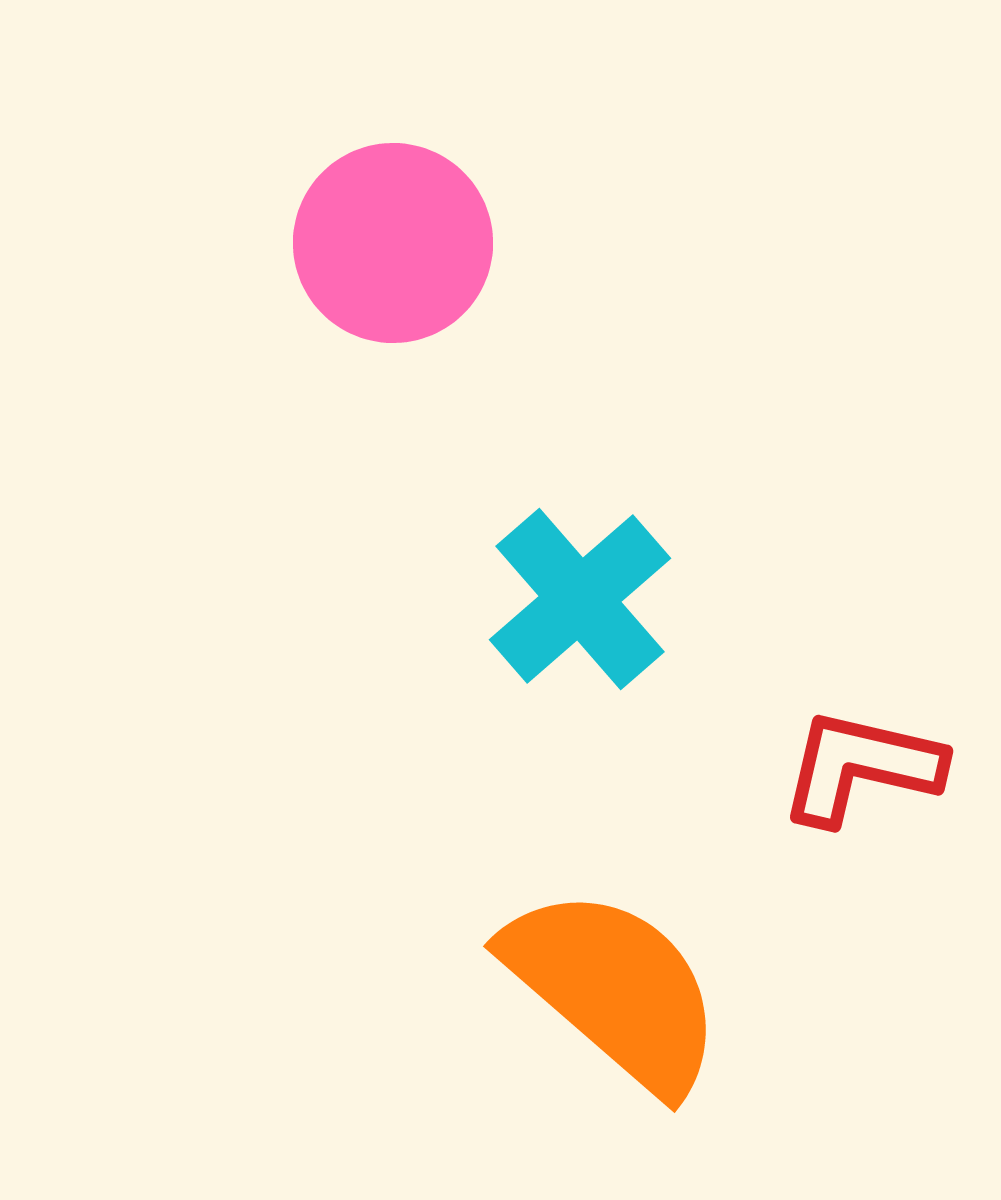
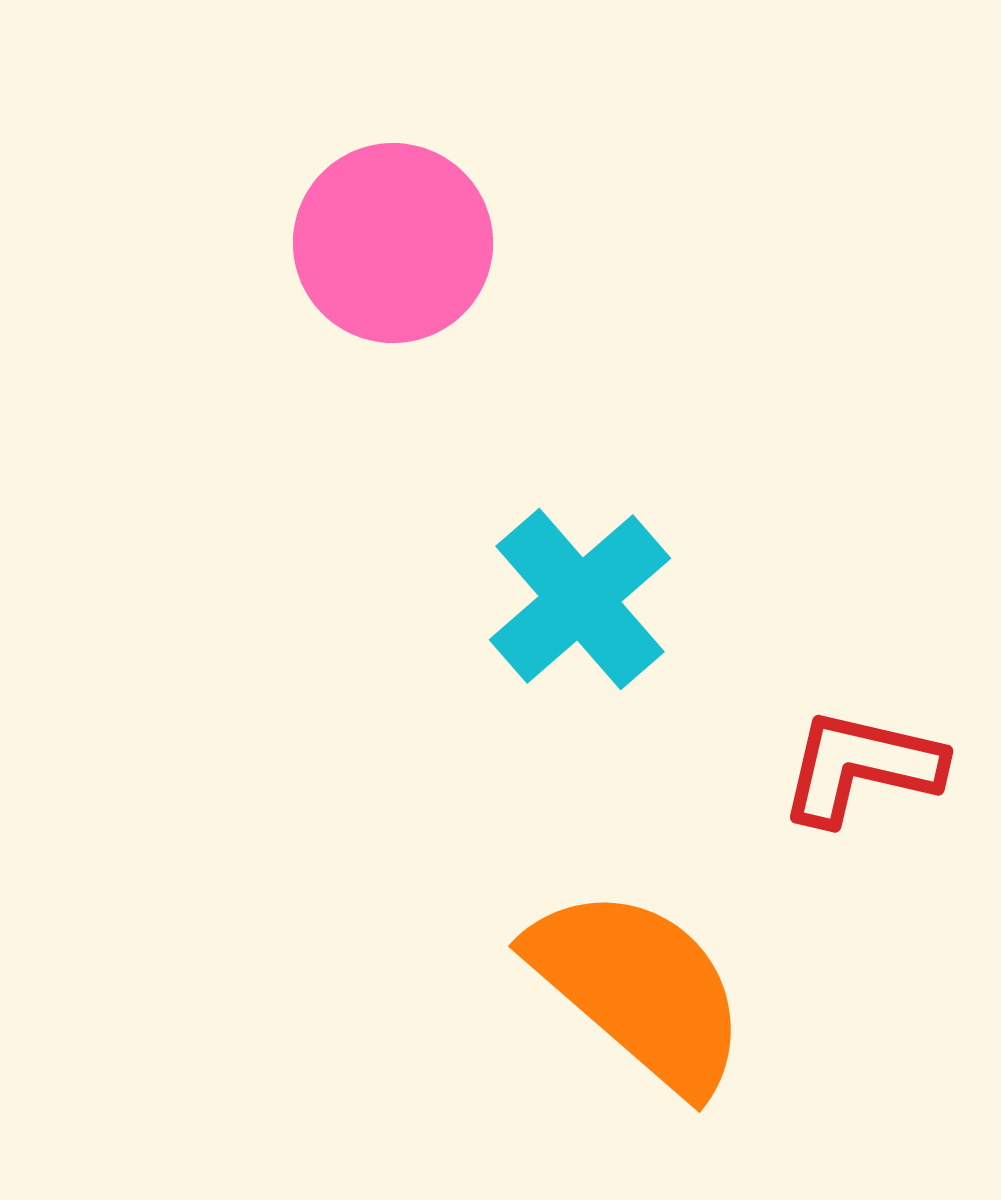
orange semicircle: moved 25 px right
